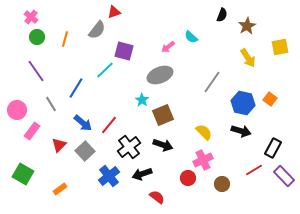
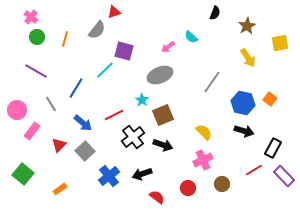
black semicircle at (222, 15): moved 7 px left, 2 px up
yellow square at (280, 47): moved 4 px up
purple line at (36, 71): rotated 25 degrees counterclockwise
red line at (109, 125): moved 5 px right, 10 px up; rotated 24 degrees clockwise
black arrow at (241, 131): moved 3 px right
black cross at (129, 147): moved 4 px right, 10 px up
green square at (23, 174): rotated 10 degrees clockwise
red circle at (188, 178): moved 10 px down
